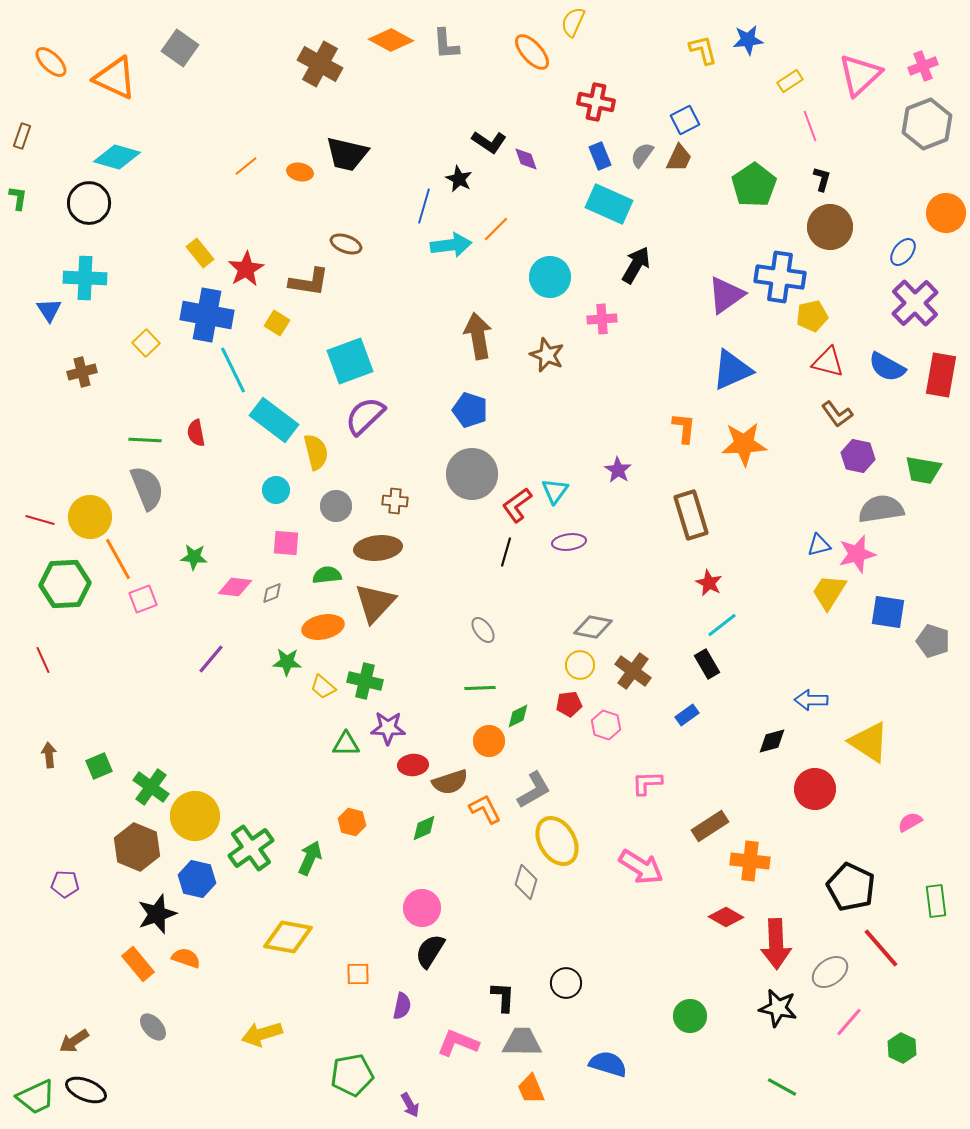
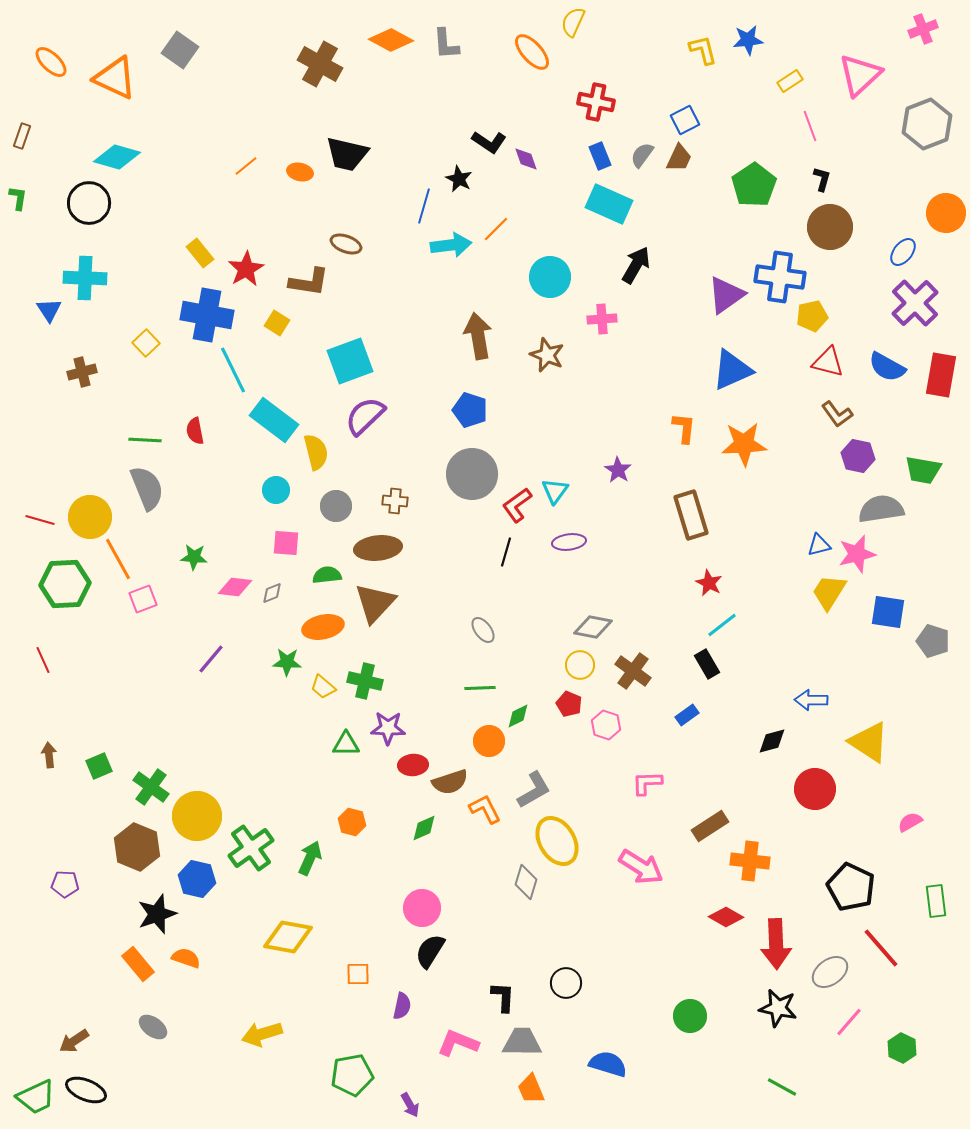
gray square at (180, 48): moved 2 px down
pink cross at (923, 66): moved 37 px up
red semicircle at (196, 433): moved 1 px left, 2 px up
red pentagon at (569, 704): rotated 30 degrees clockwise
yellow circle at (195, 816): moved 2 px right
gray ellipse at (153, 1027): rotated 12 degrees counterclockwise
